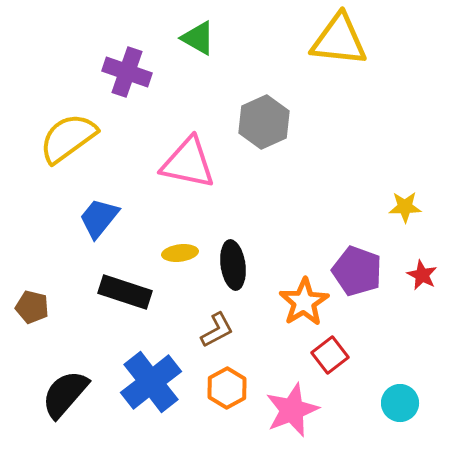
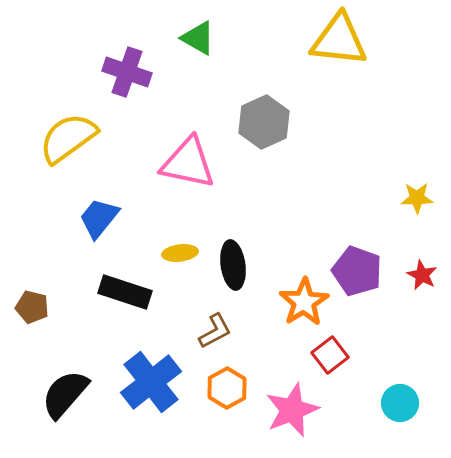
yellow star: moved 12 px right, 9 px up
brown L-shape: moved 2 px left, 1 px down
